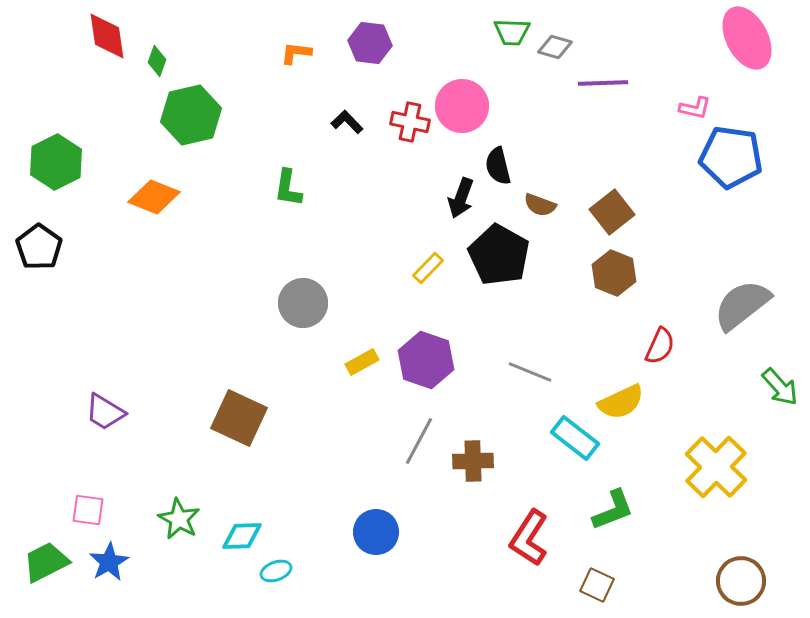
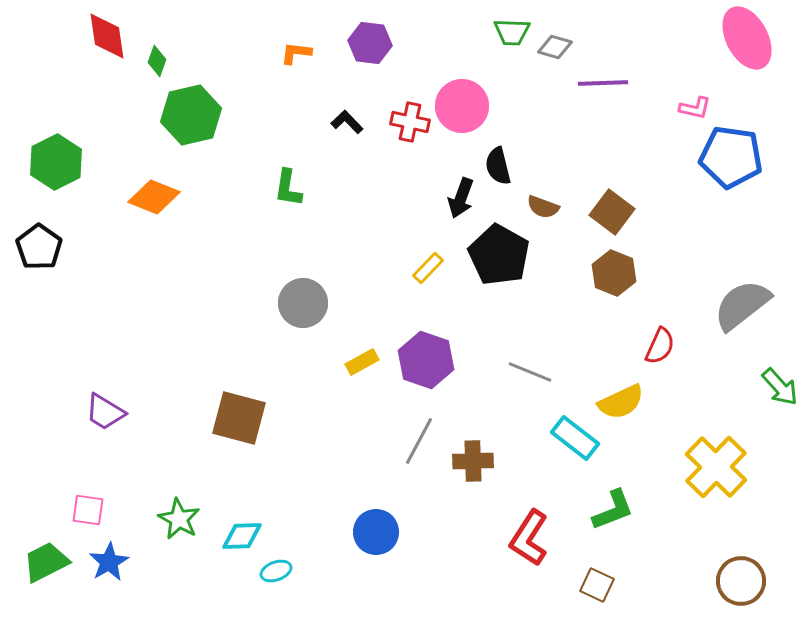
brown semicircle at (540, 205): moved 3 px right, 2 px down
brown square at (612, 212): rotated 15 degrees counterclockwise
brown square at (239, 418): rotated 10 degrees counterclockwise
